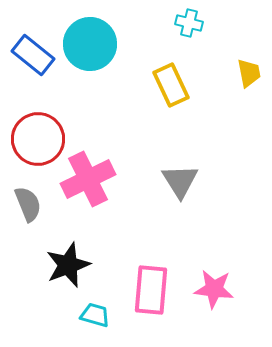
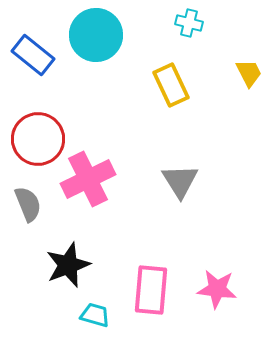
cyan circle: moved 6 px right, 9 px up
yellow trapezoid: rotated 16 degrees counterclockwise
pink star: moved 3 px right
